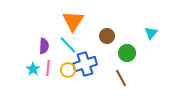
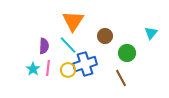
brown circle: moved 2 px left
